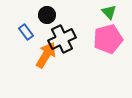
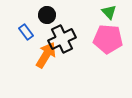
pink pentagon: rotated 20 degrees clockwise
